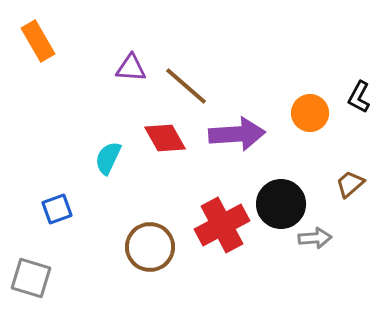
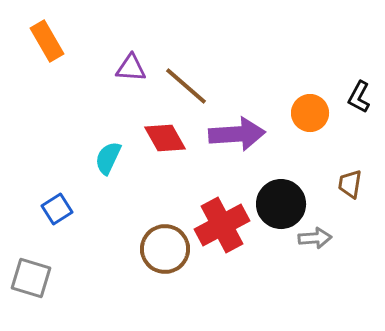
orange rectangle: moved 9 px right
brown trapezoid: rotated 40 degrees counterclockwise
blue square: rotated 12 degrees counterclockwise
brown circle: moved 15 px right, 2 px down
